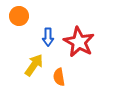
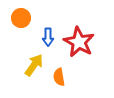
orange circle: moved 2 px right, 2 px down
